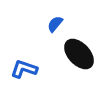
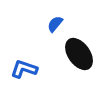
black ellipse: rotated 8 degrees clockwise
